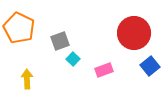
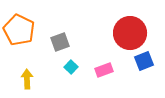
orange pentagon: moved 2 px down
red circle: moved 4 px left
gray square: moved 1 px down
cyan square: moved 2 px left, 8 px down
blue square: moved 6 px left, 5 px up; rotated 18 degrees clockwise
